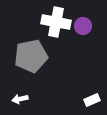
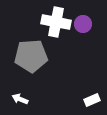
purple circle: moved 2 px up
gray pentagon: rotated 8 degrees clockwise
white arrow: rotated 35 degrees clockwise
